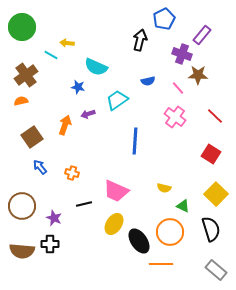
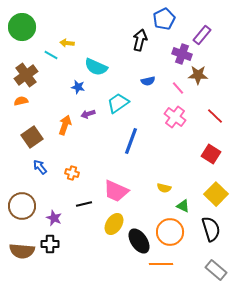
cyan trapezoid: moved 1 px right, 3 px down
blue line: moved 4 px left; rotated 16 degrees clockwise
